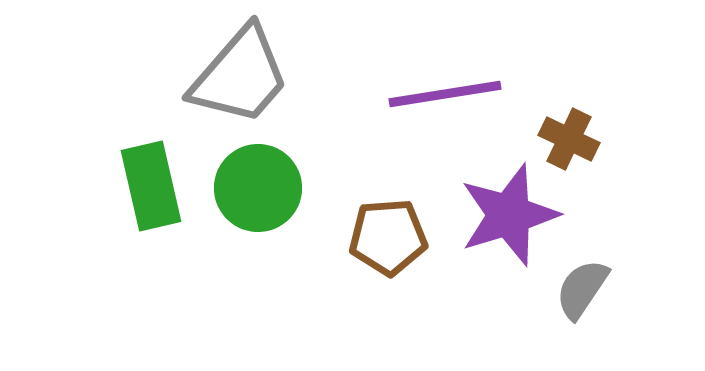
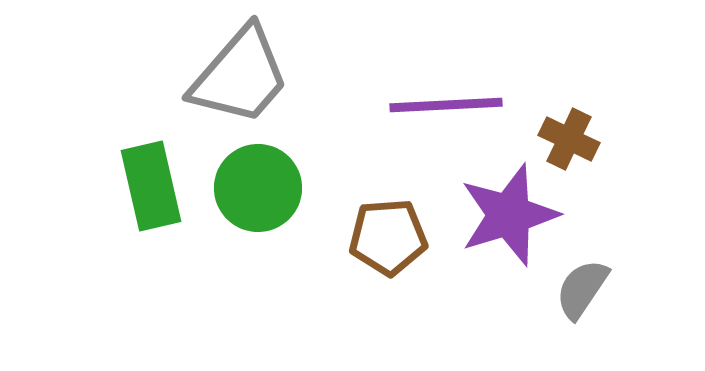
purple line: moved 1 px right, 11 px down; rotated 6 degrees clockwise
